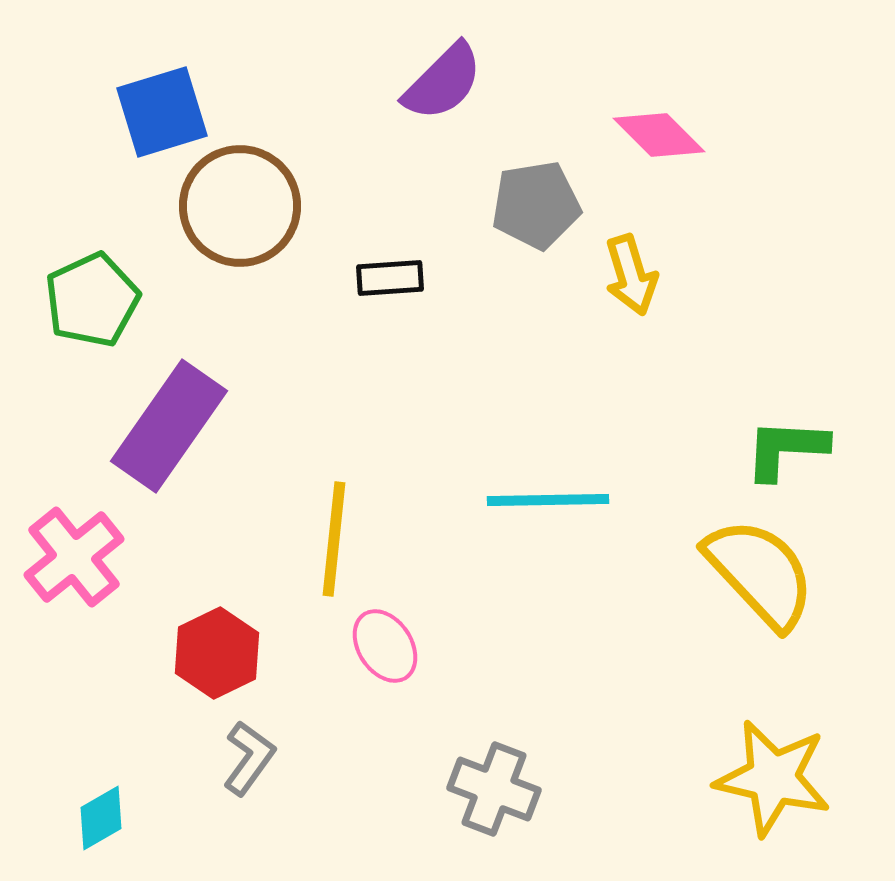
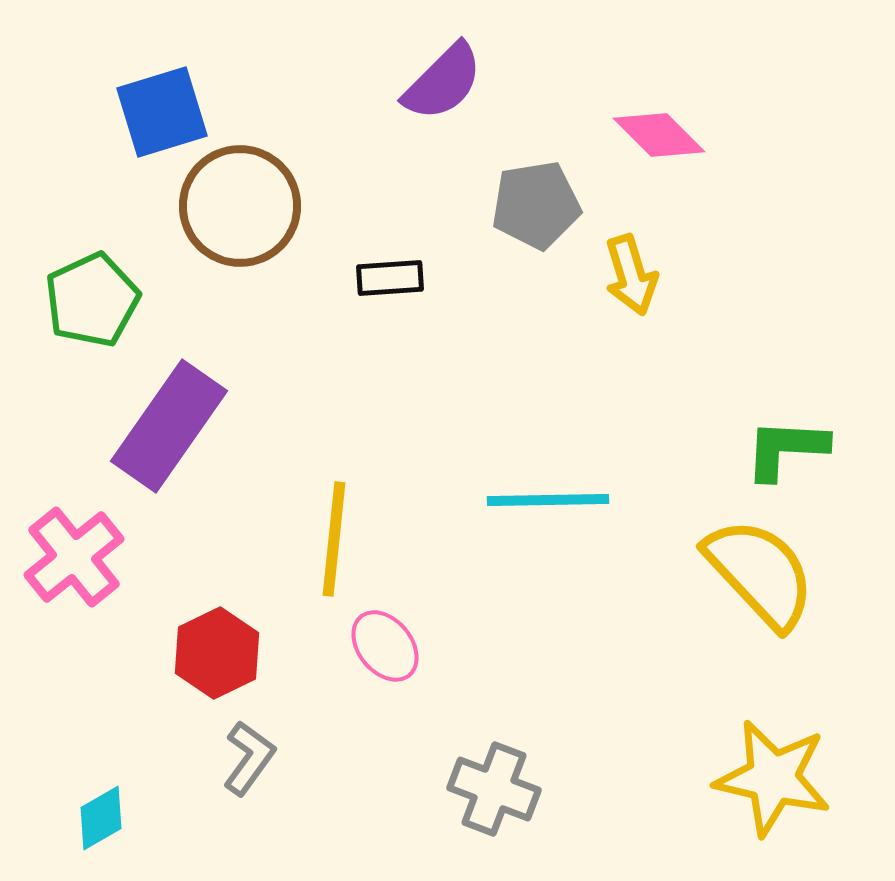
pink ellipse: rotated 6 degrees counterclockwise
